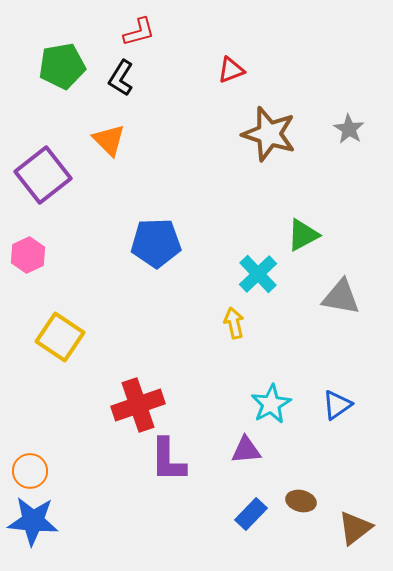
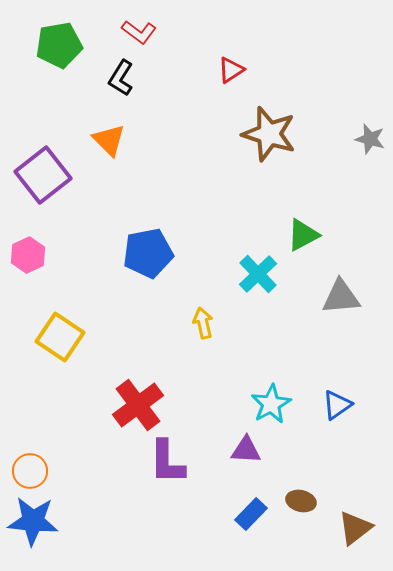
red L-shape: rotated 52 degrees clockwise
green pentagon: moved 3 px left, 21 px up
red triangle: rotated 12 degrees counterclockwise
gray star: moved 21 px right, 10 px down; rotated 16 degrees counterclockwise
blue pentagon: moved 8 px left, 10 px down; rotated 9 degrees counterclockwise
gray triangle: rotated 15 degrees counterclockwise
yellow arrow: moved 31 px left
red cross: rotated 18 degrees counterclockwise
purple triangle: rotated 8 degrees clockwise
purple L-shape: moved 1 px left, 2 px down
